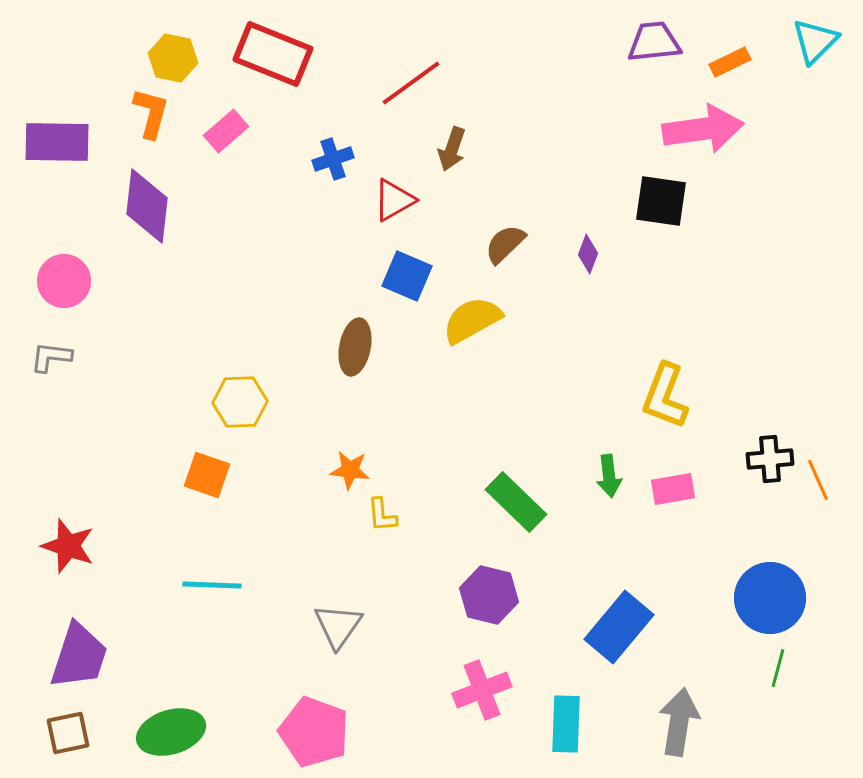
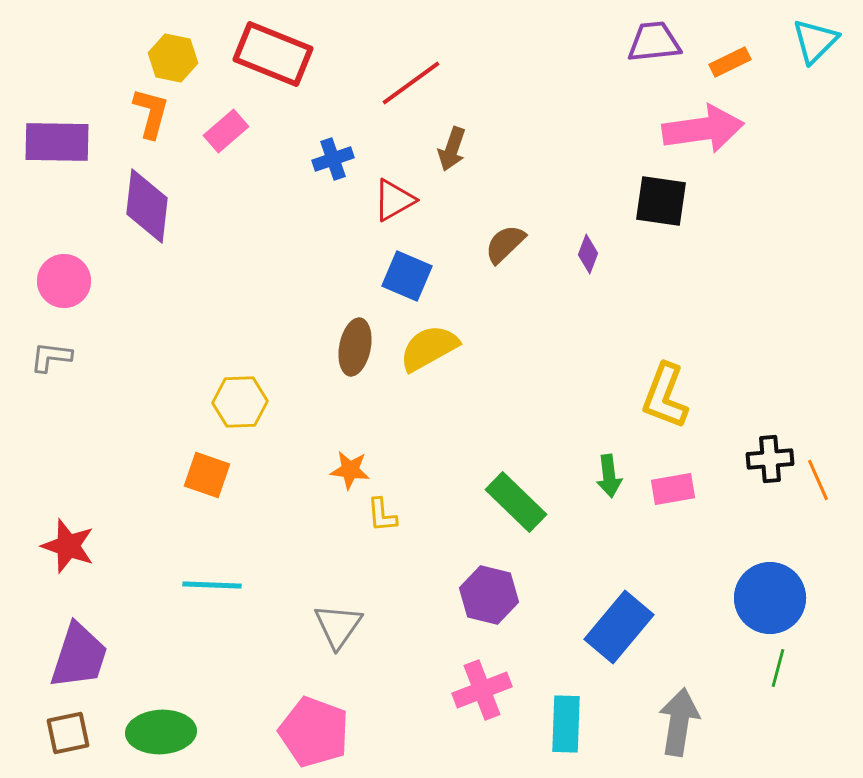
yellow semicircle at (472, 320): moved 43 px left, 28 px down
green ellipse at (171, 732): moved 10 px left; rotated 14 degrees clockwise
